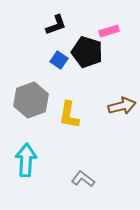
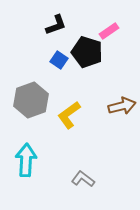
pink rectangle: rotated 18 degrees counterclockwise
yellow L-shape: rotated 44 degrees clockwise
